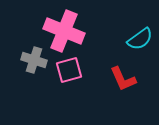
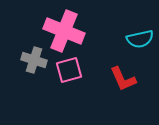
cyan semicircle: rotated 24 degrees clockwise
